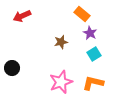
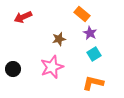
red arrow: moved 1 px right, 1 px down
brown star: moved 2 px left, 3 px up
black circle: moved 1 px right, 1 px down
pink star: moved 9 px left, 15 px up
